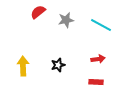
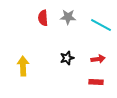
red semicircle: moved 5 px right, 6 px down; rotated 56 degrees counterclockwise
gray star: moved 2 px right, 3 px up; rotated 14 degrees clockwise
black star: moved 9 px right, 7 px up
